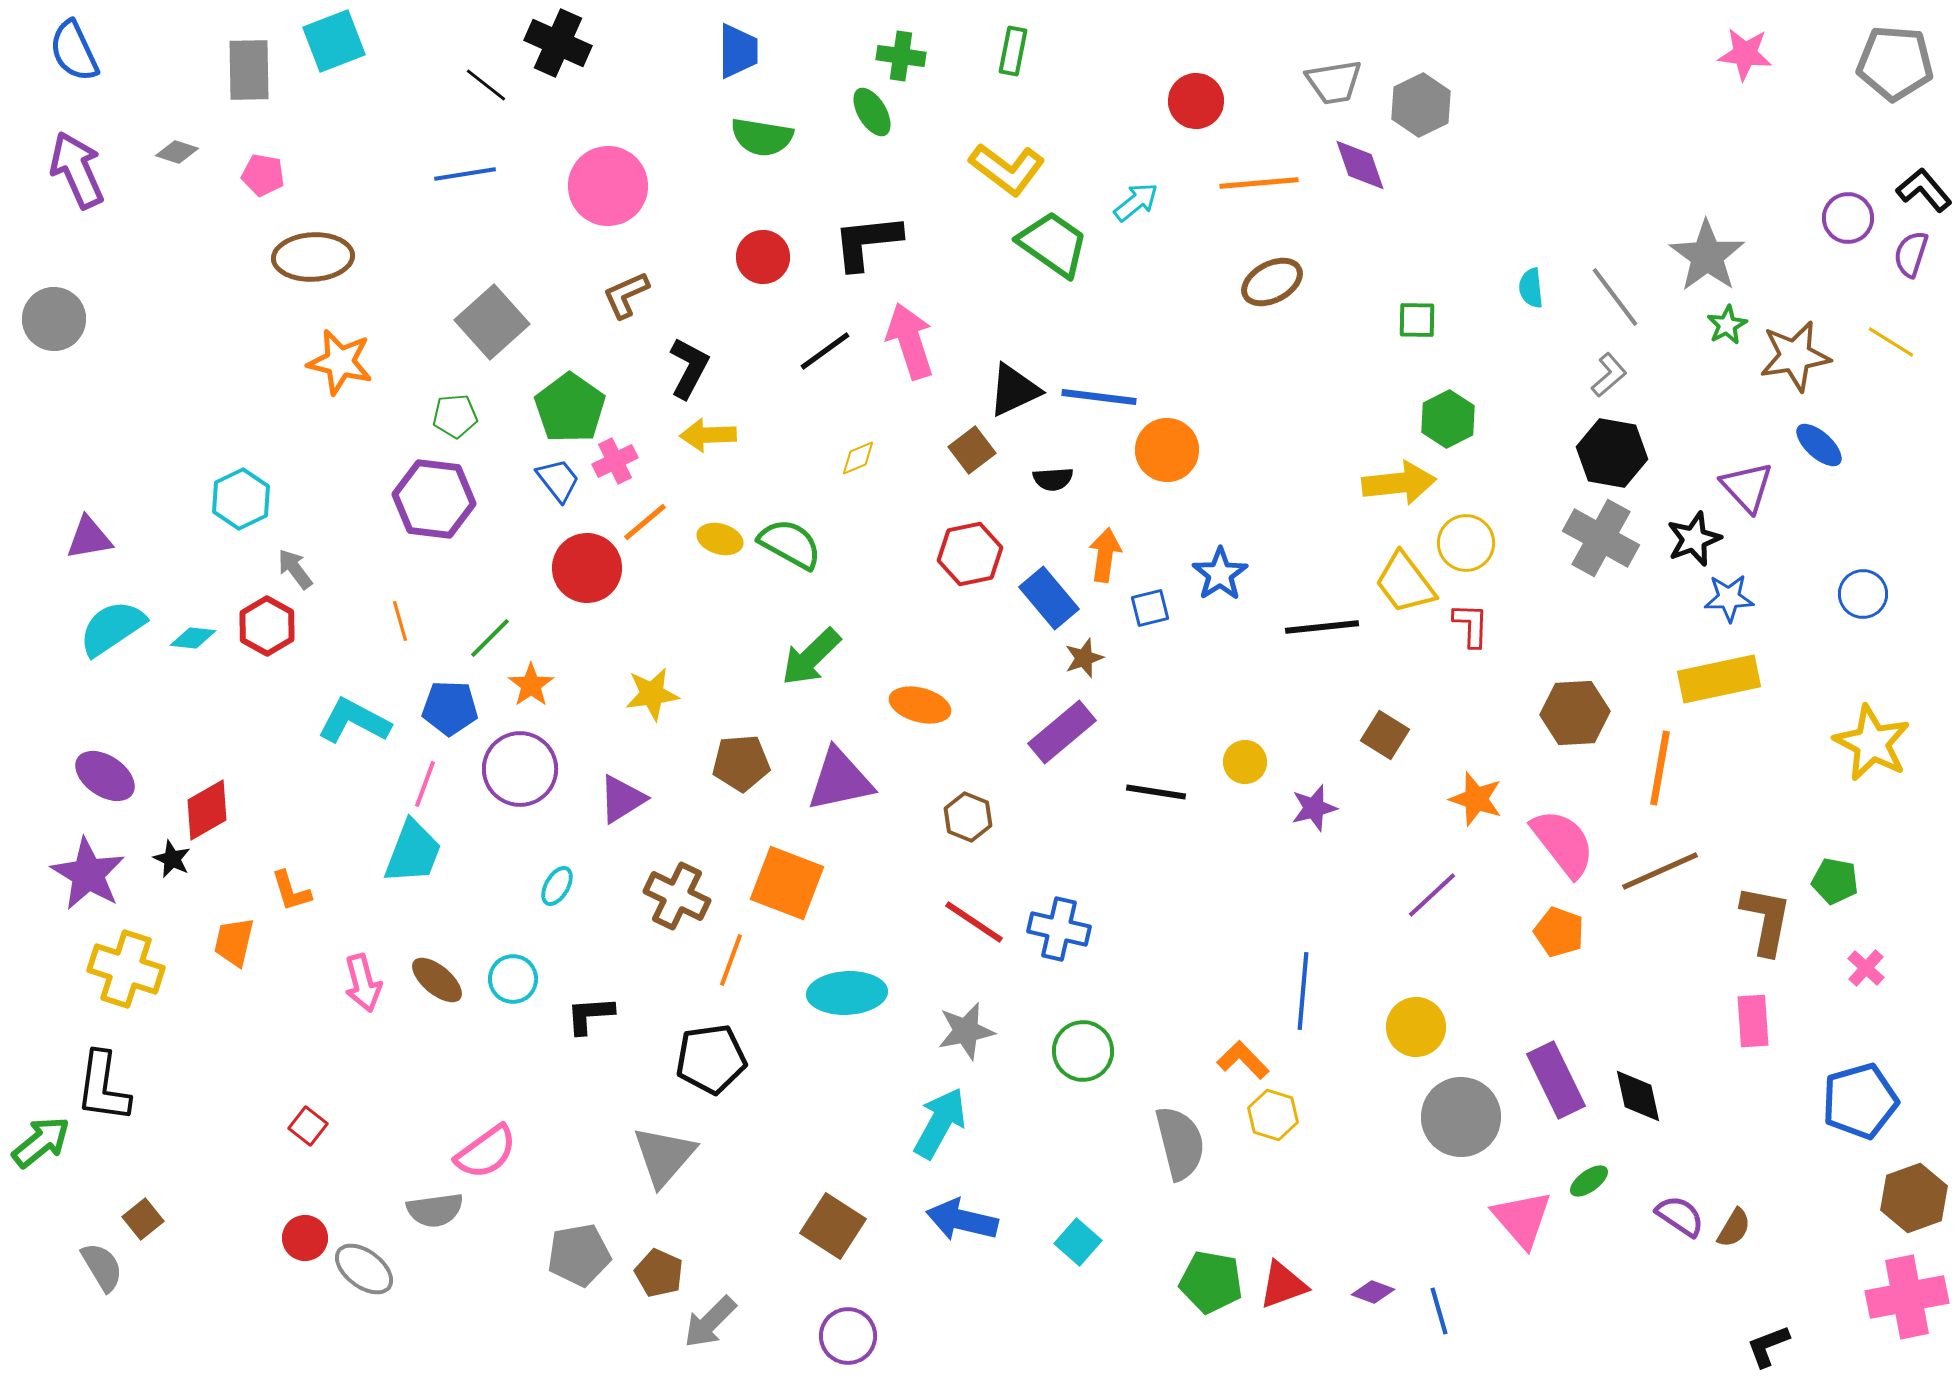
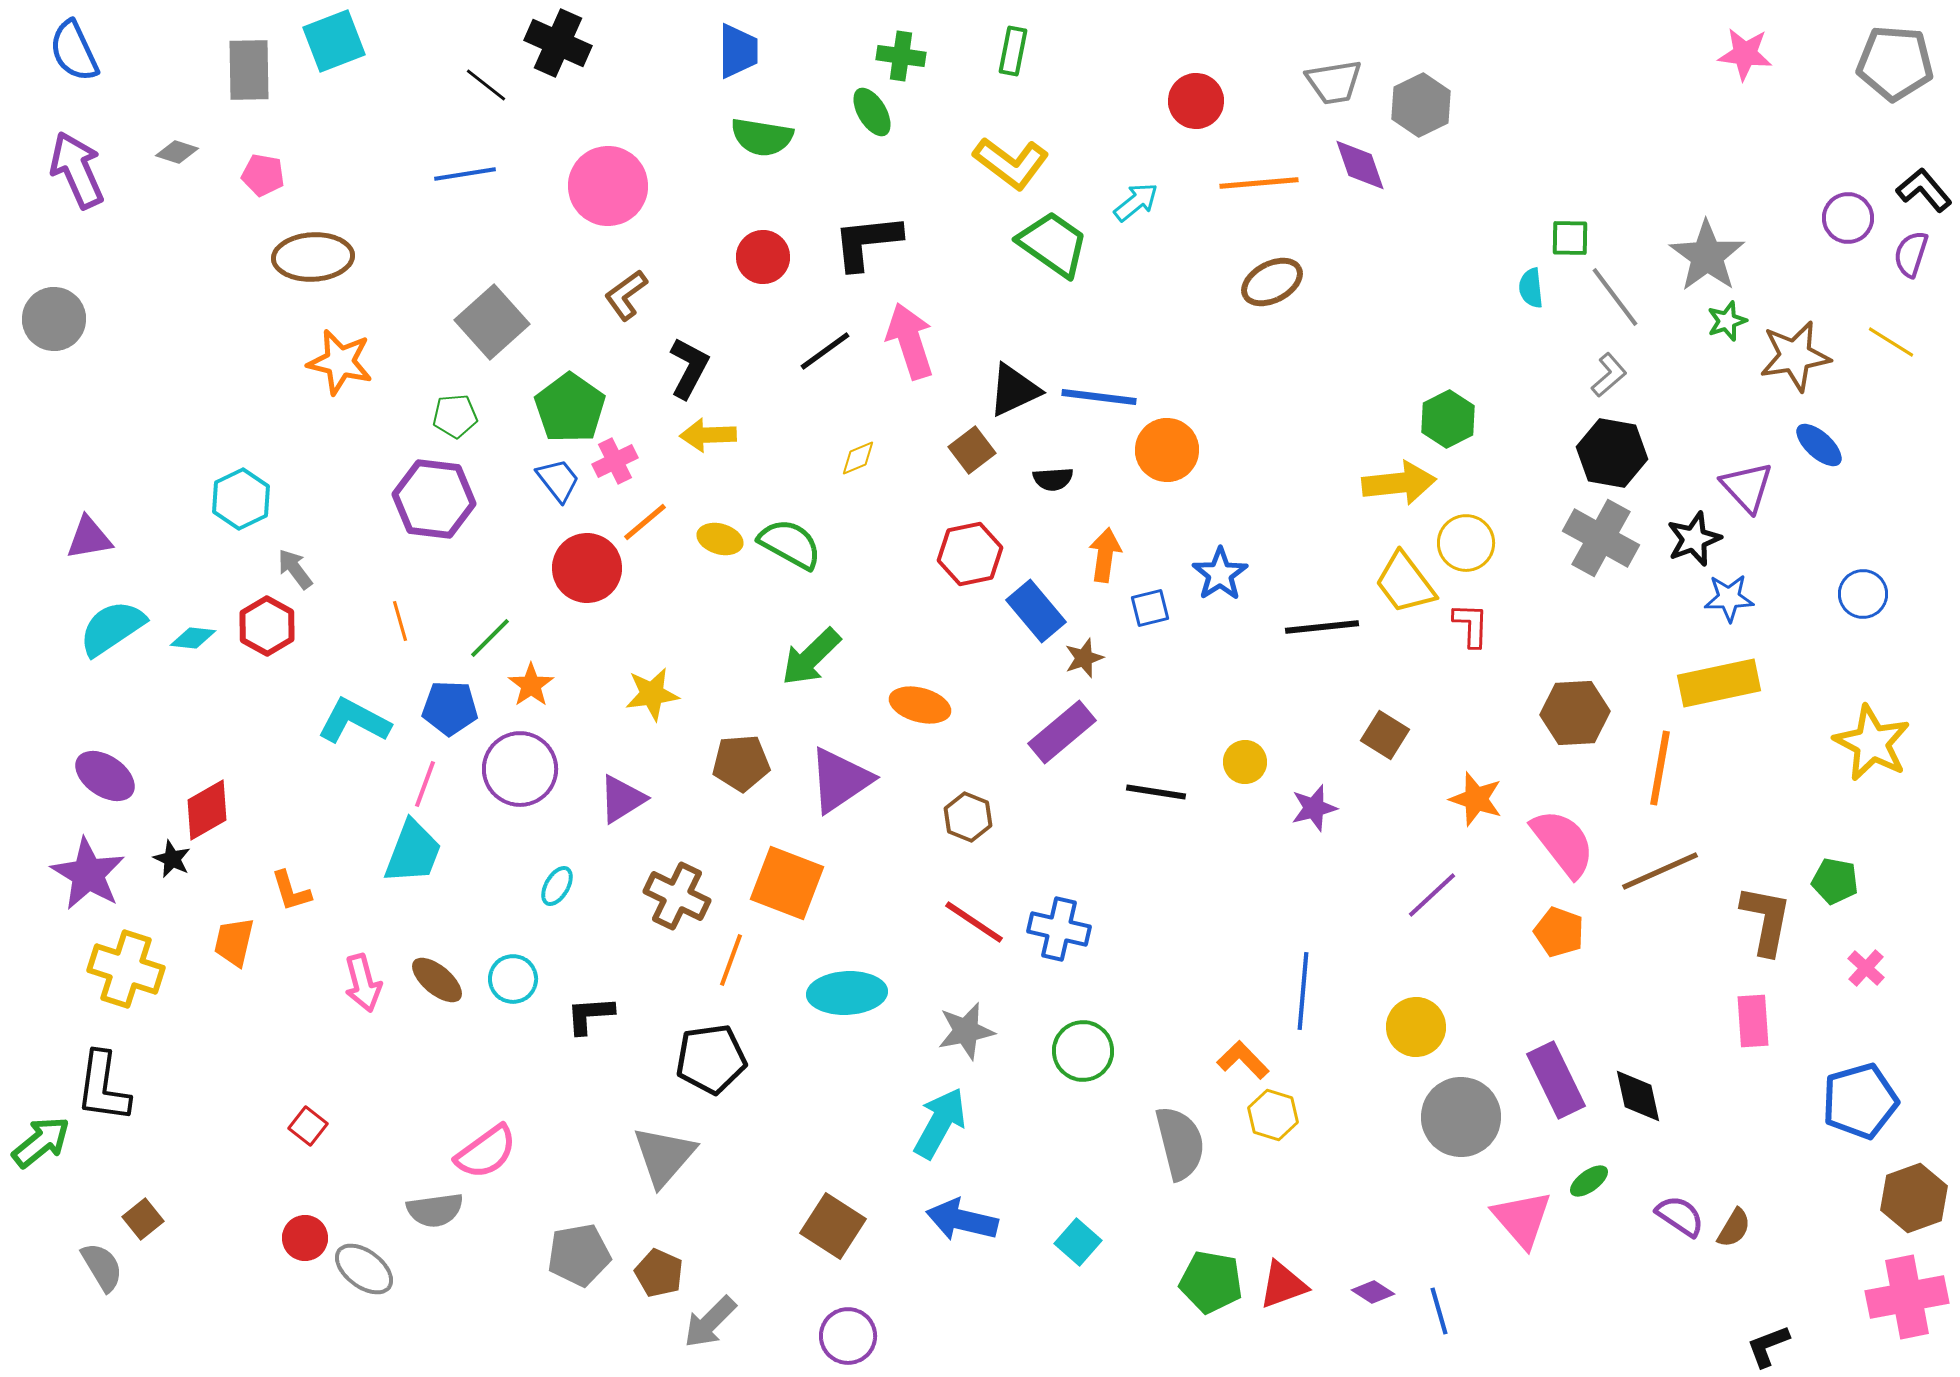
yellow L-shape at (1007, 169): moved 4 px right, 6 px up
brown L-shape at (626, 295): rotated 12 degrees counterclockwise
green square at (1417, 320): moved 153 px right, 82 px up
green star at (1727, 325): moved 4 px up; rotated 9 degrees clockwise
blue rectangle at (1049, 598): moved 13 px left, 13 px down
yellow rectangle at (1719, 679): moved 4 px down
purple triangle at (840, 780): rotated 22 degrees counterclockwise
purple diamond at (1373, 1292): rotated 12 degrees clockwise
